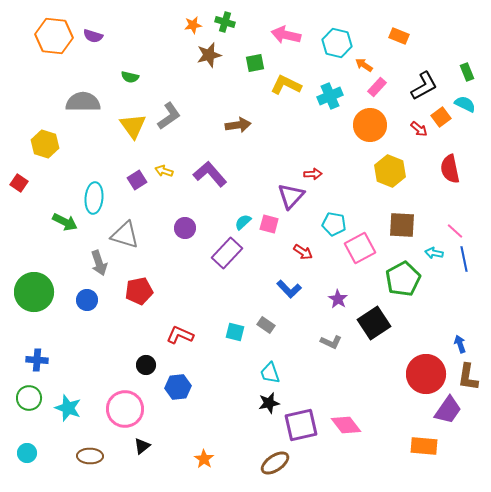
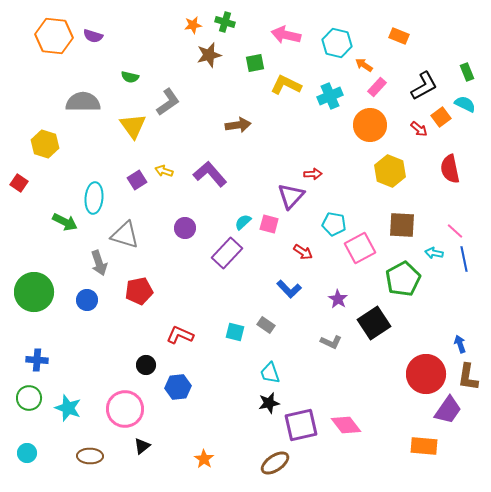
gray L-shape at (169, 116): moved 1 px left, 14 px up
